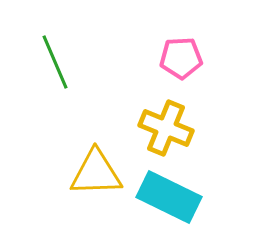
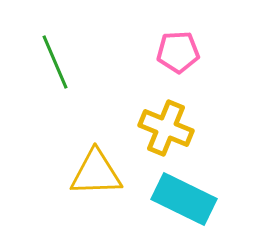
pink pentagon: moved 3 px left, 6 px up
cyan rectangle: moved 15 px right, 2 px down
